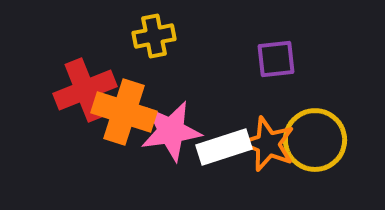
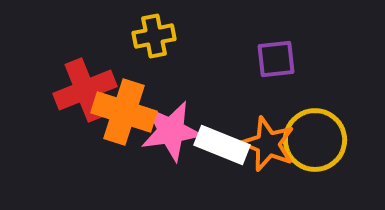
white rectangle: moved 2 px left, 2 px up; rotated 40 degrees clockwise
